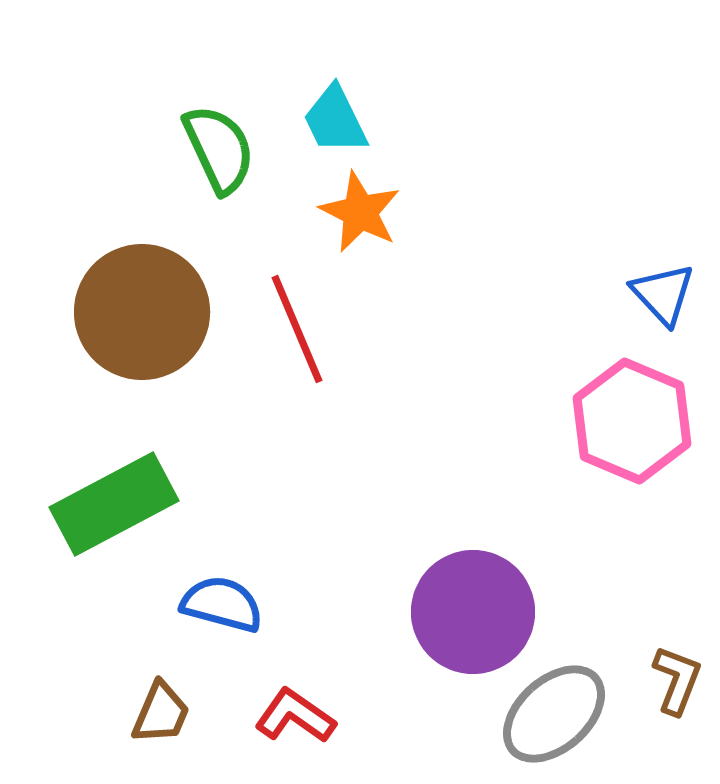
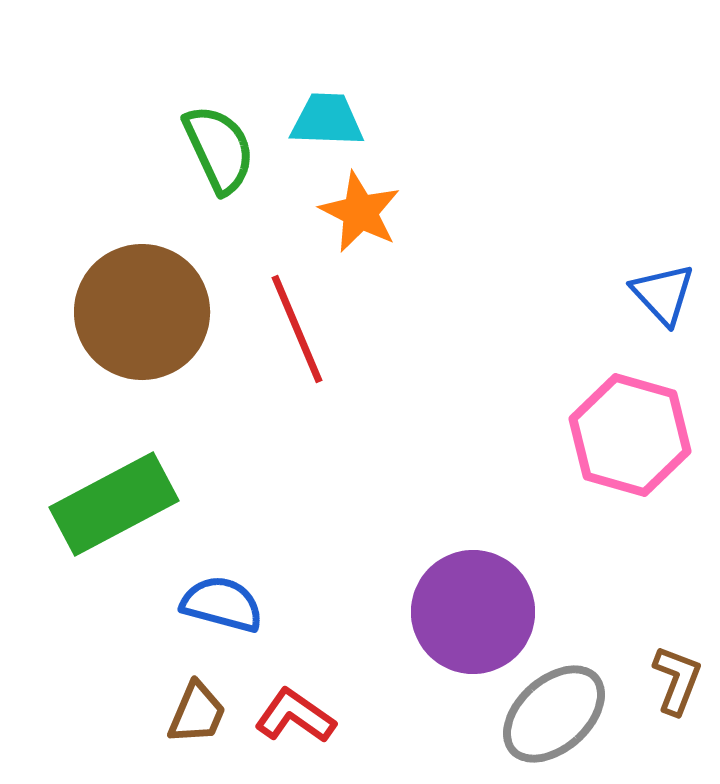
cyan trapezoid: moved 8 px left; rotated 118 degrees clockwise
pink hexagon: moved 2 px left, 14 px down; rotated 7 degrees counterclockwise
brown trapezoid: moved 36 px right
